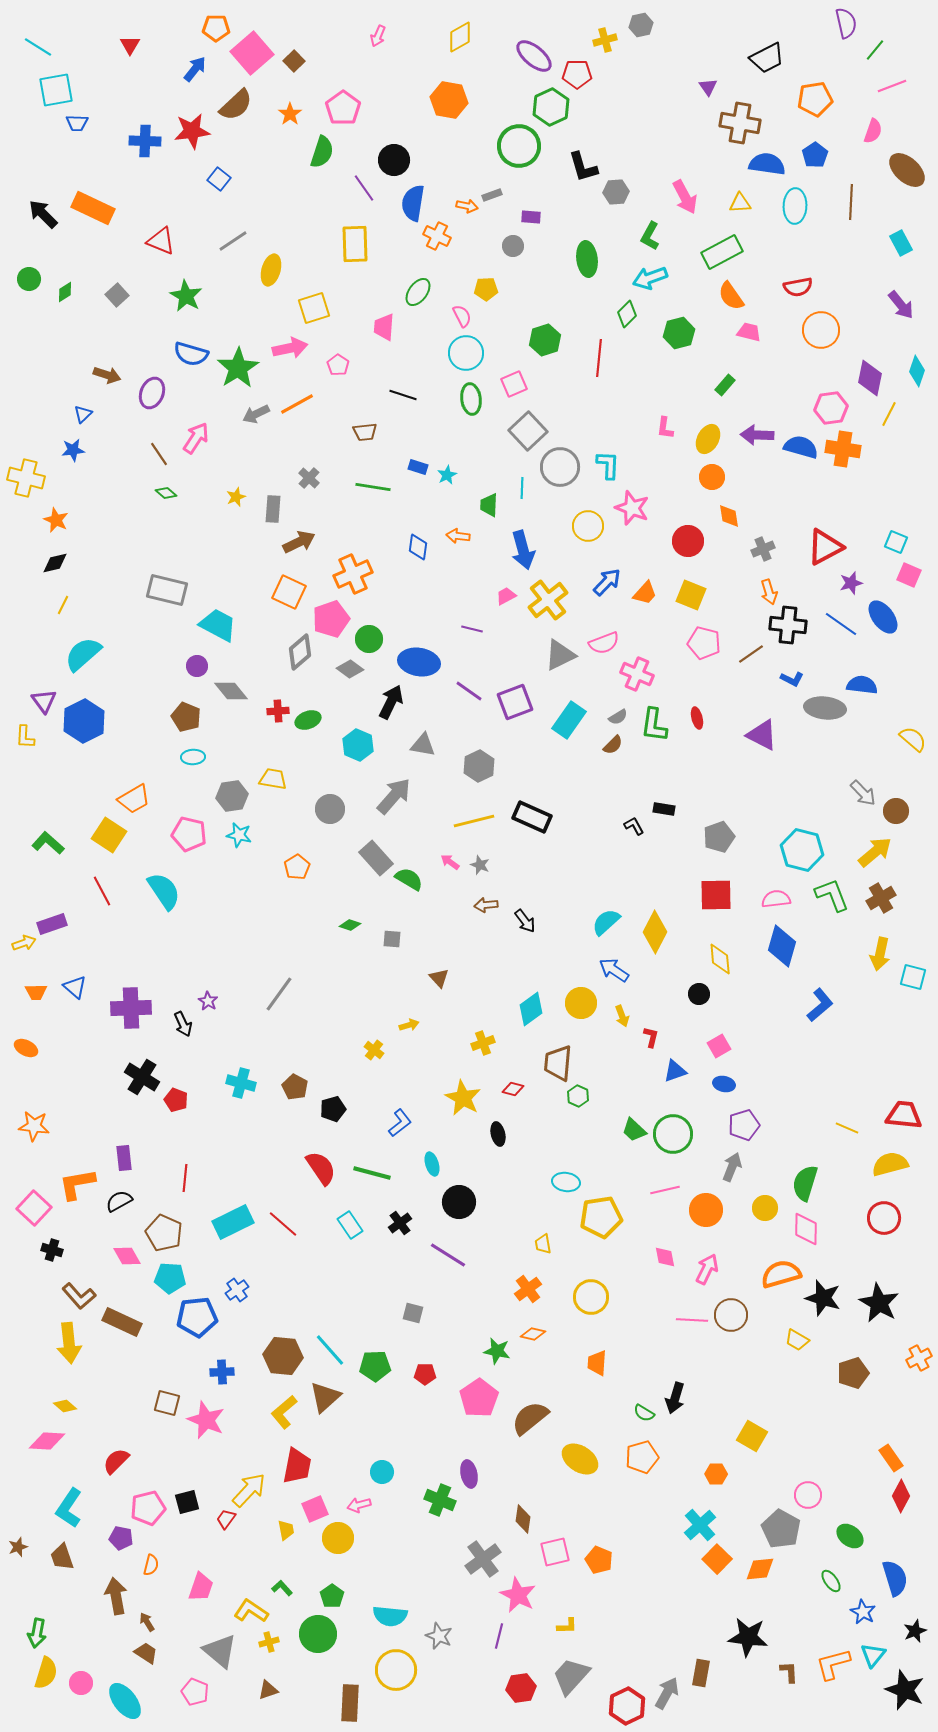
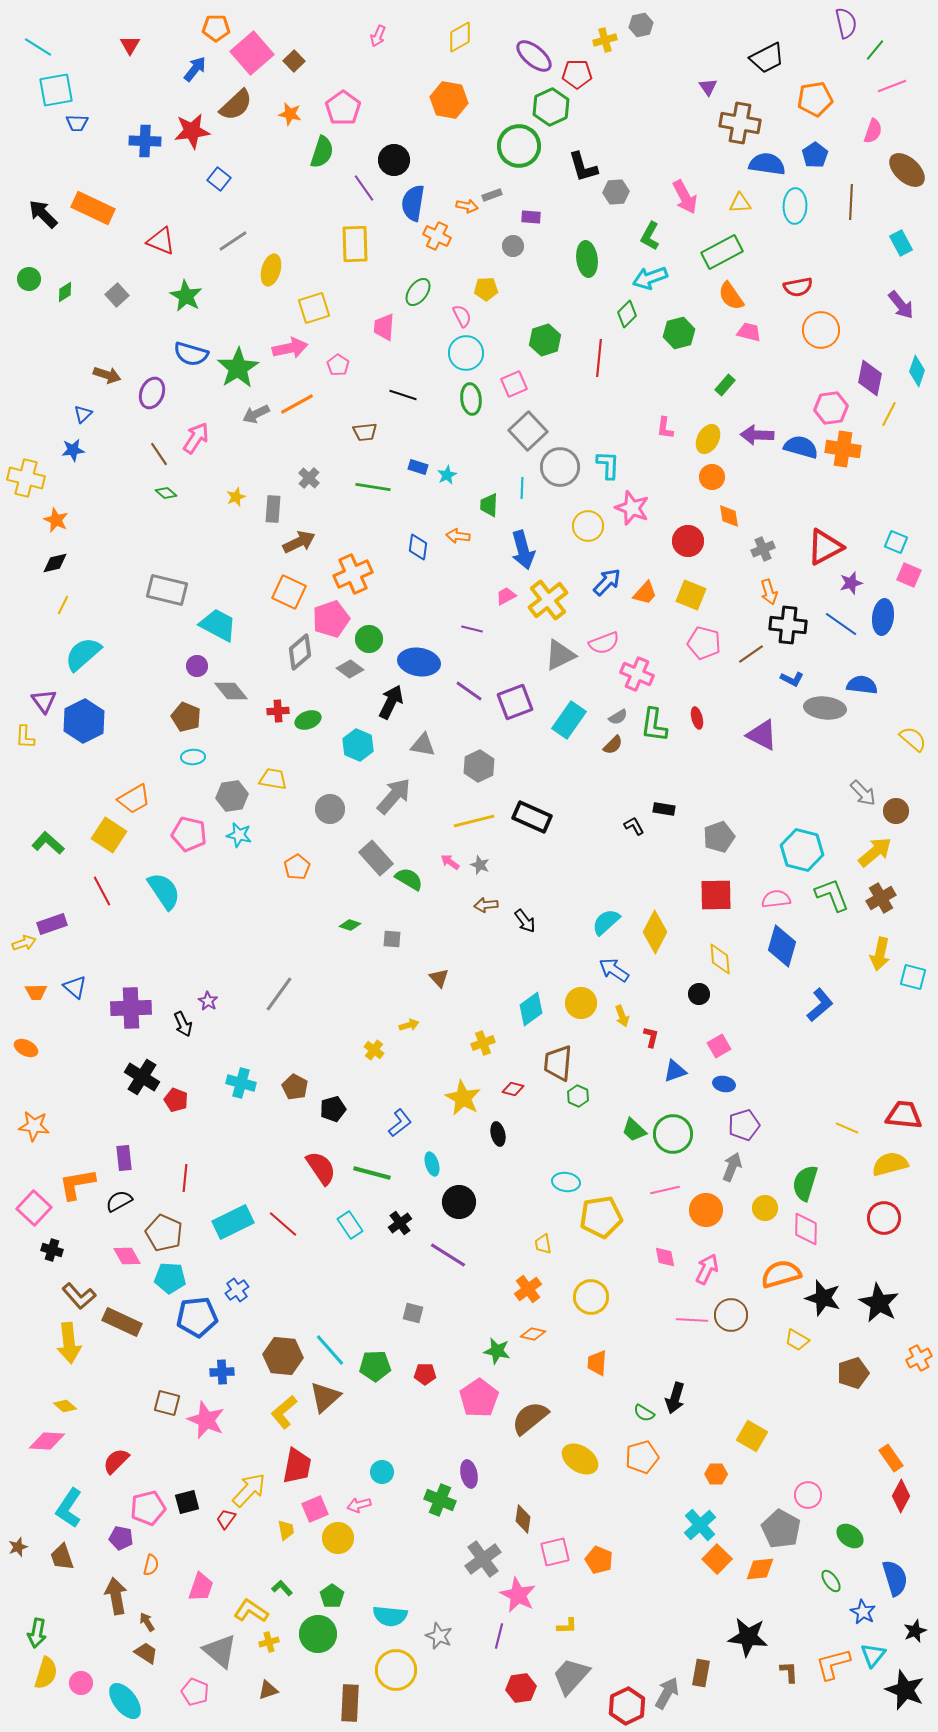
orange star at (290, 114): rotated 25 degrees counterclockwise
blue ellipse at (883, 617): rotated 44 degrees clockwise
